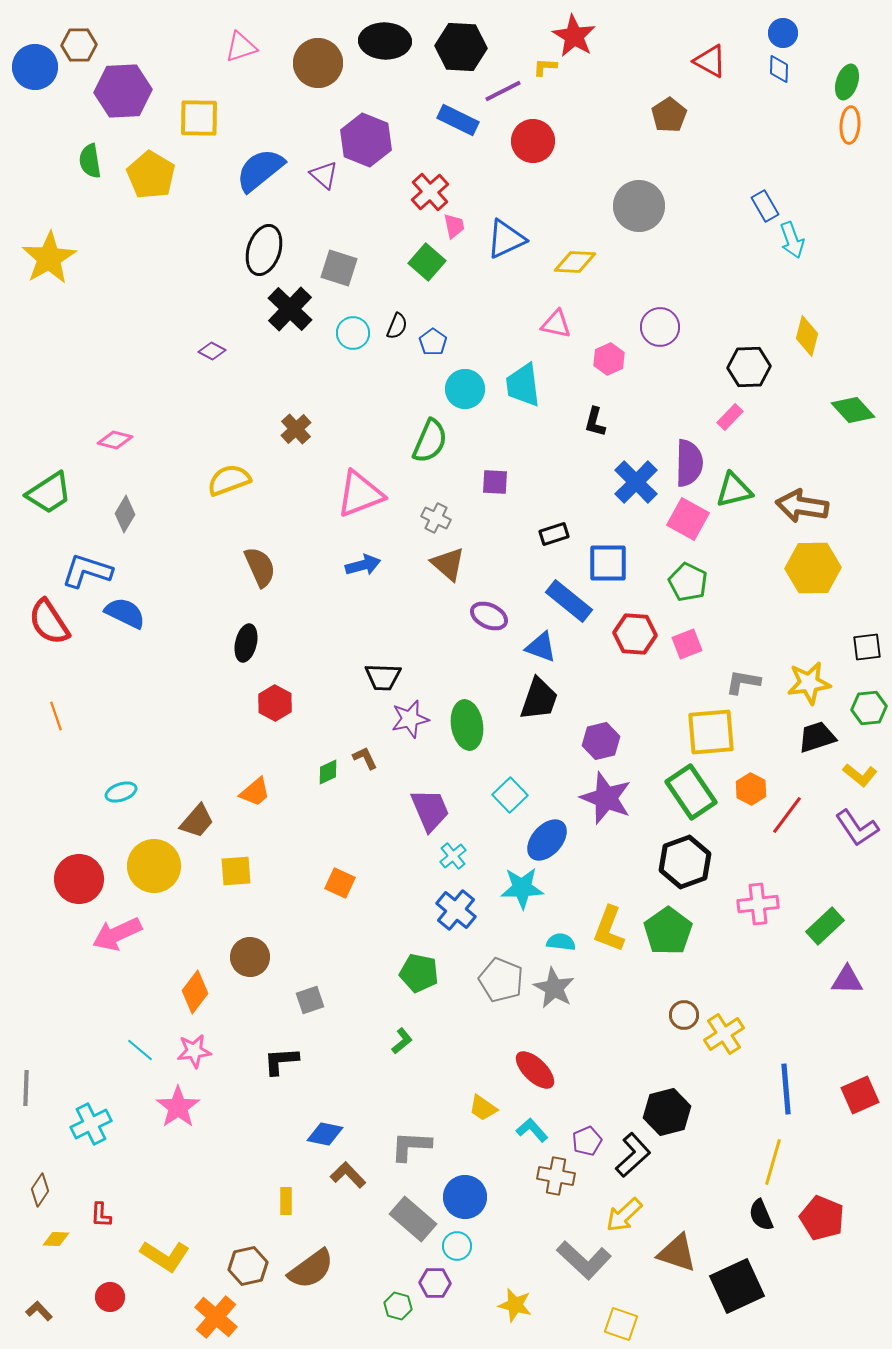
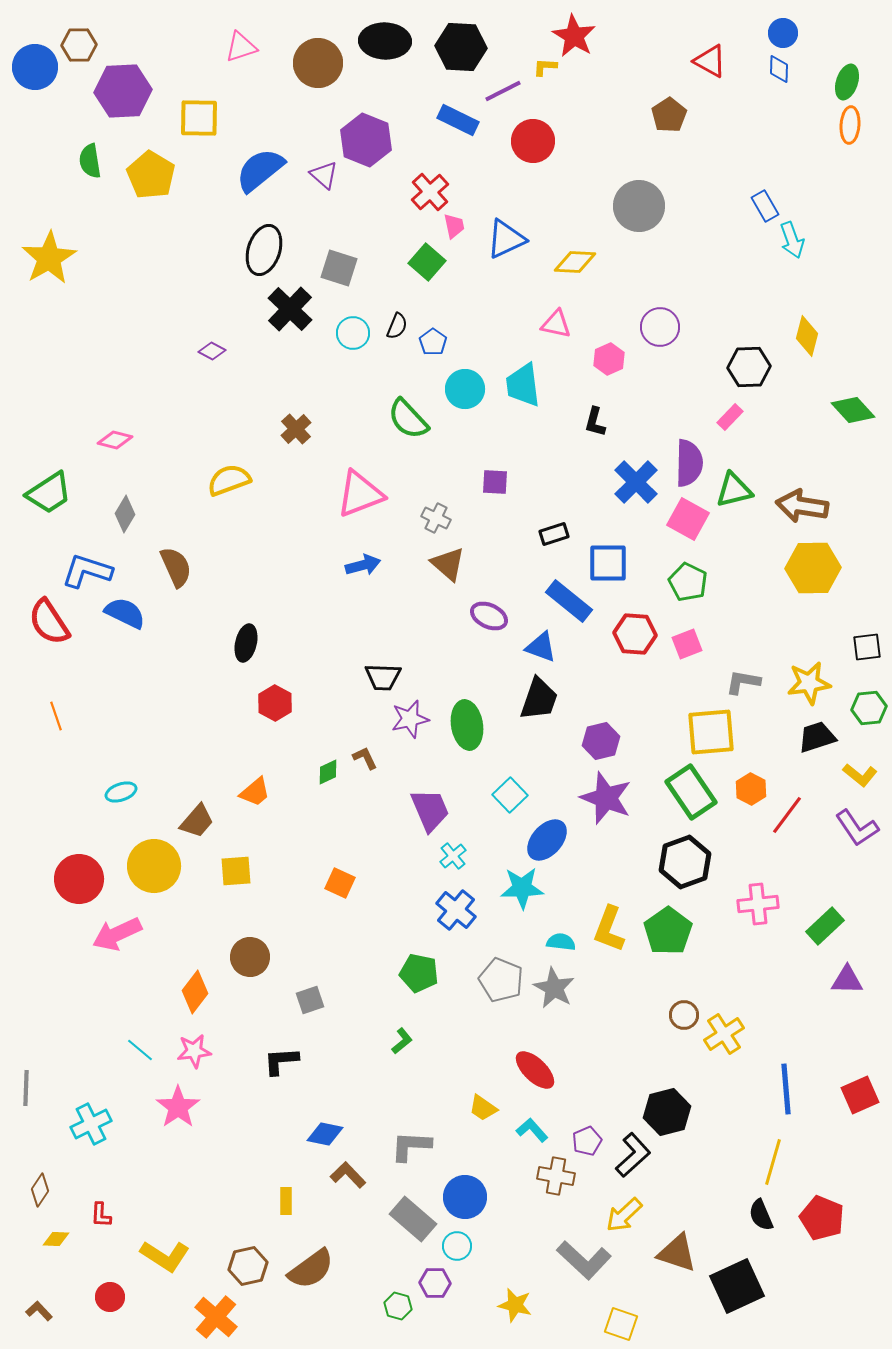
green semicircle at (430, 441): moved 22 px left, 22 px up; rotated 114 degrees clockwise
brown semicircle at (260, 567): moved 84 px left
